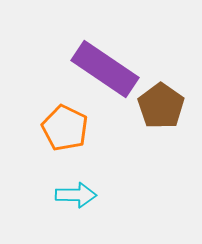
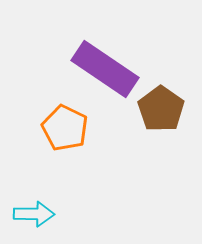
brown pentagon: moved 3 px down
cyan arrow: moved 42 px left, 19 px down
